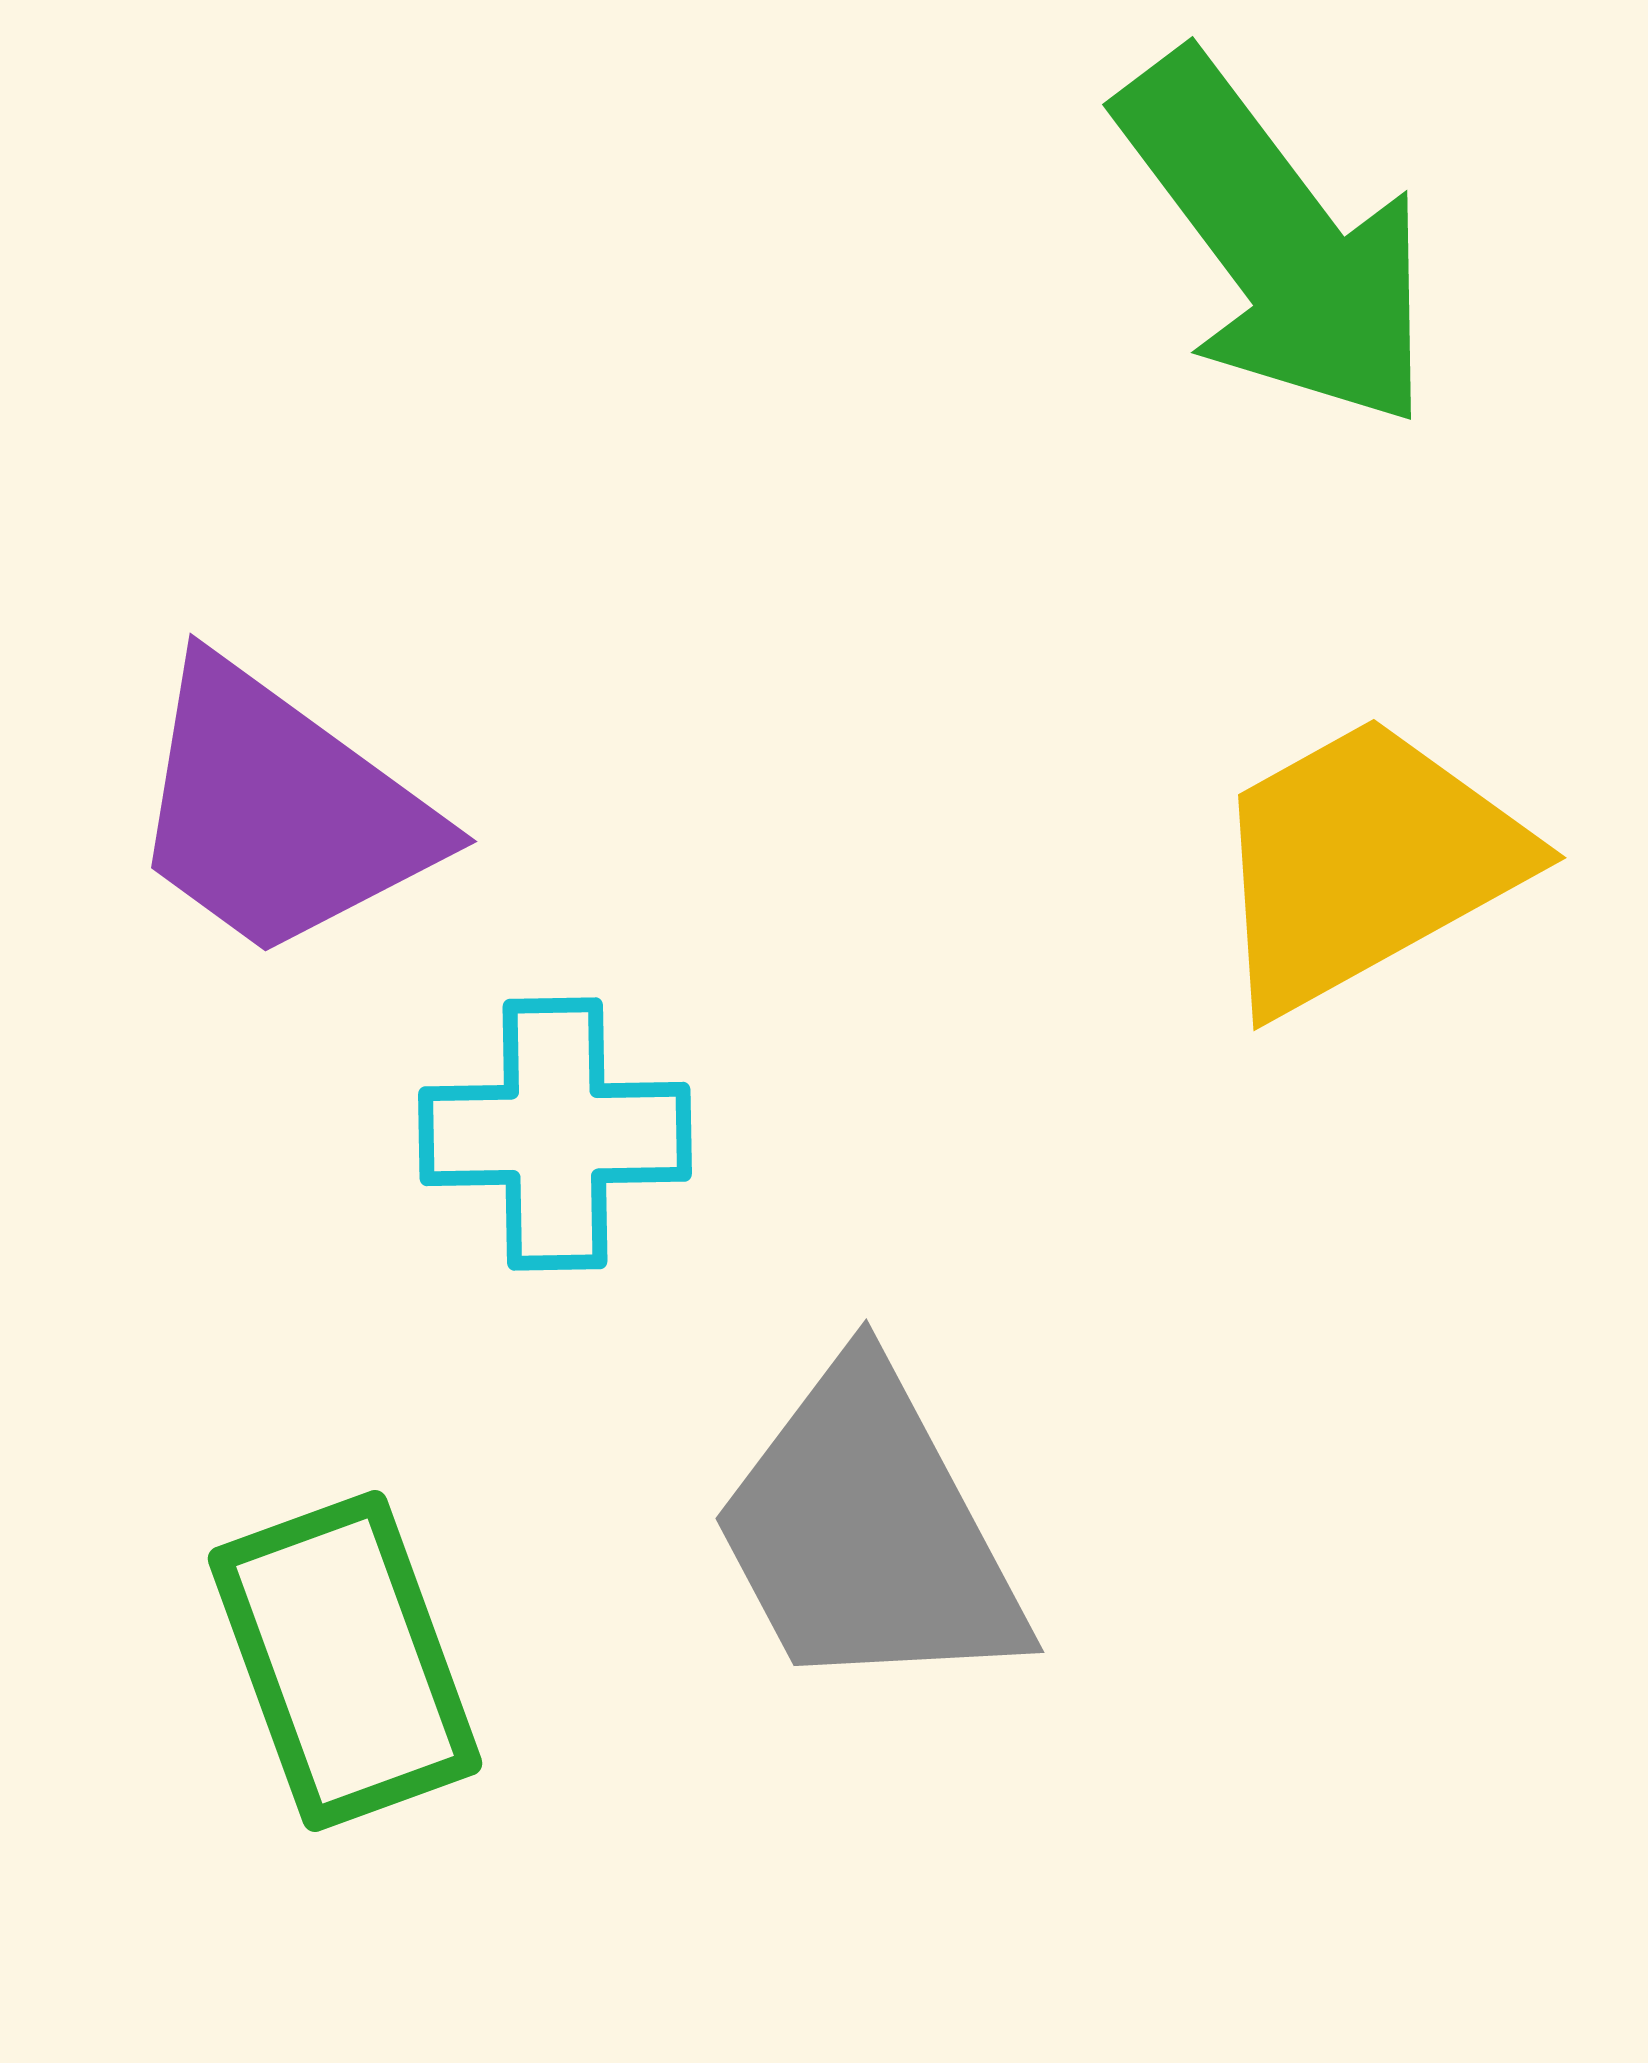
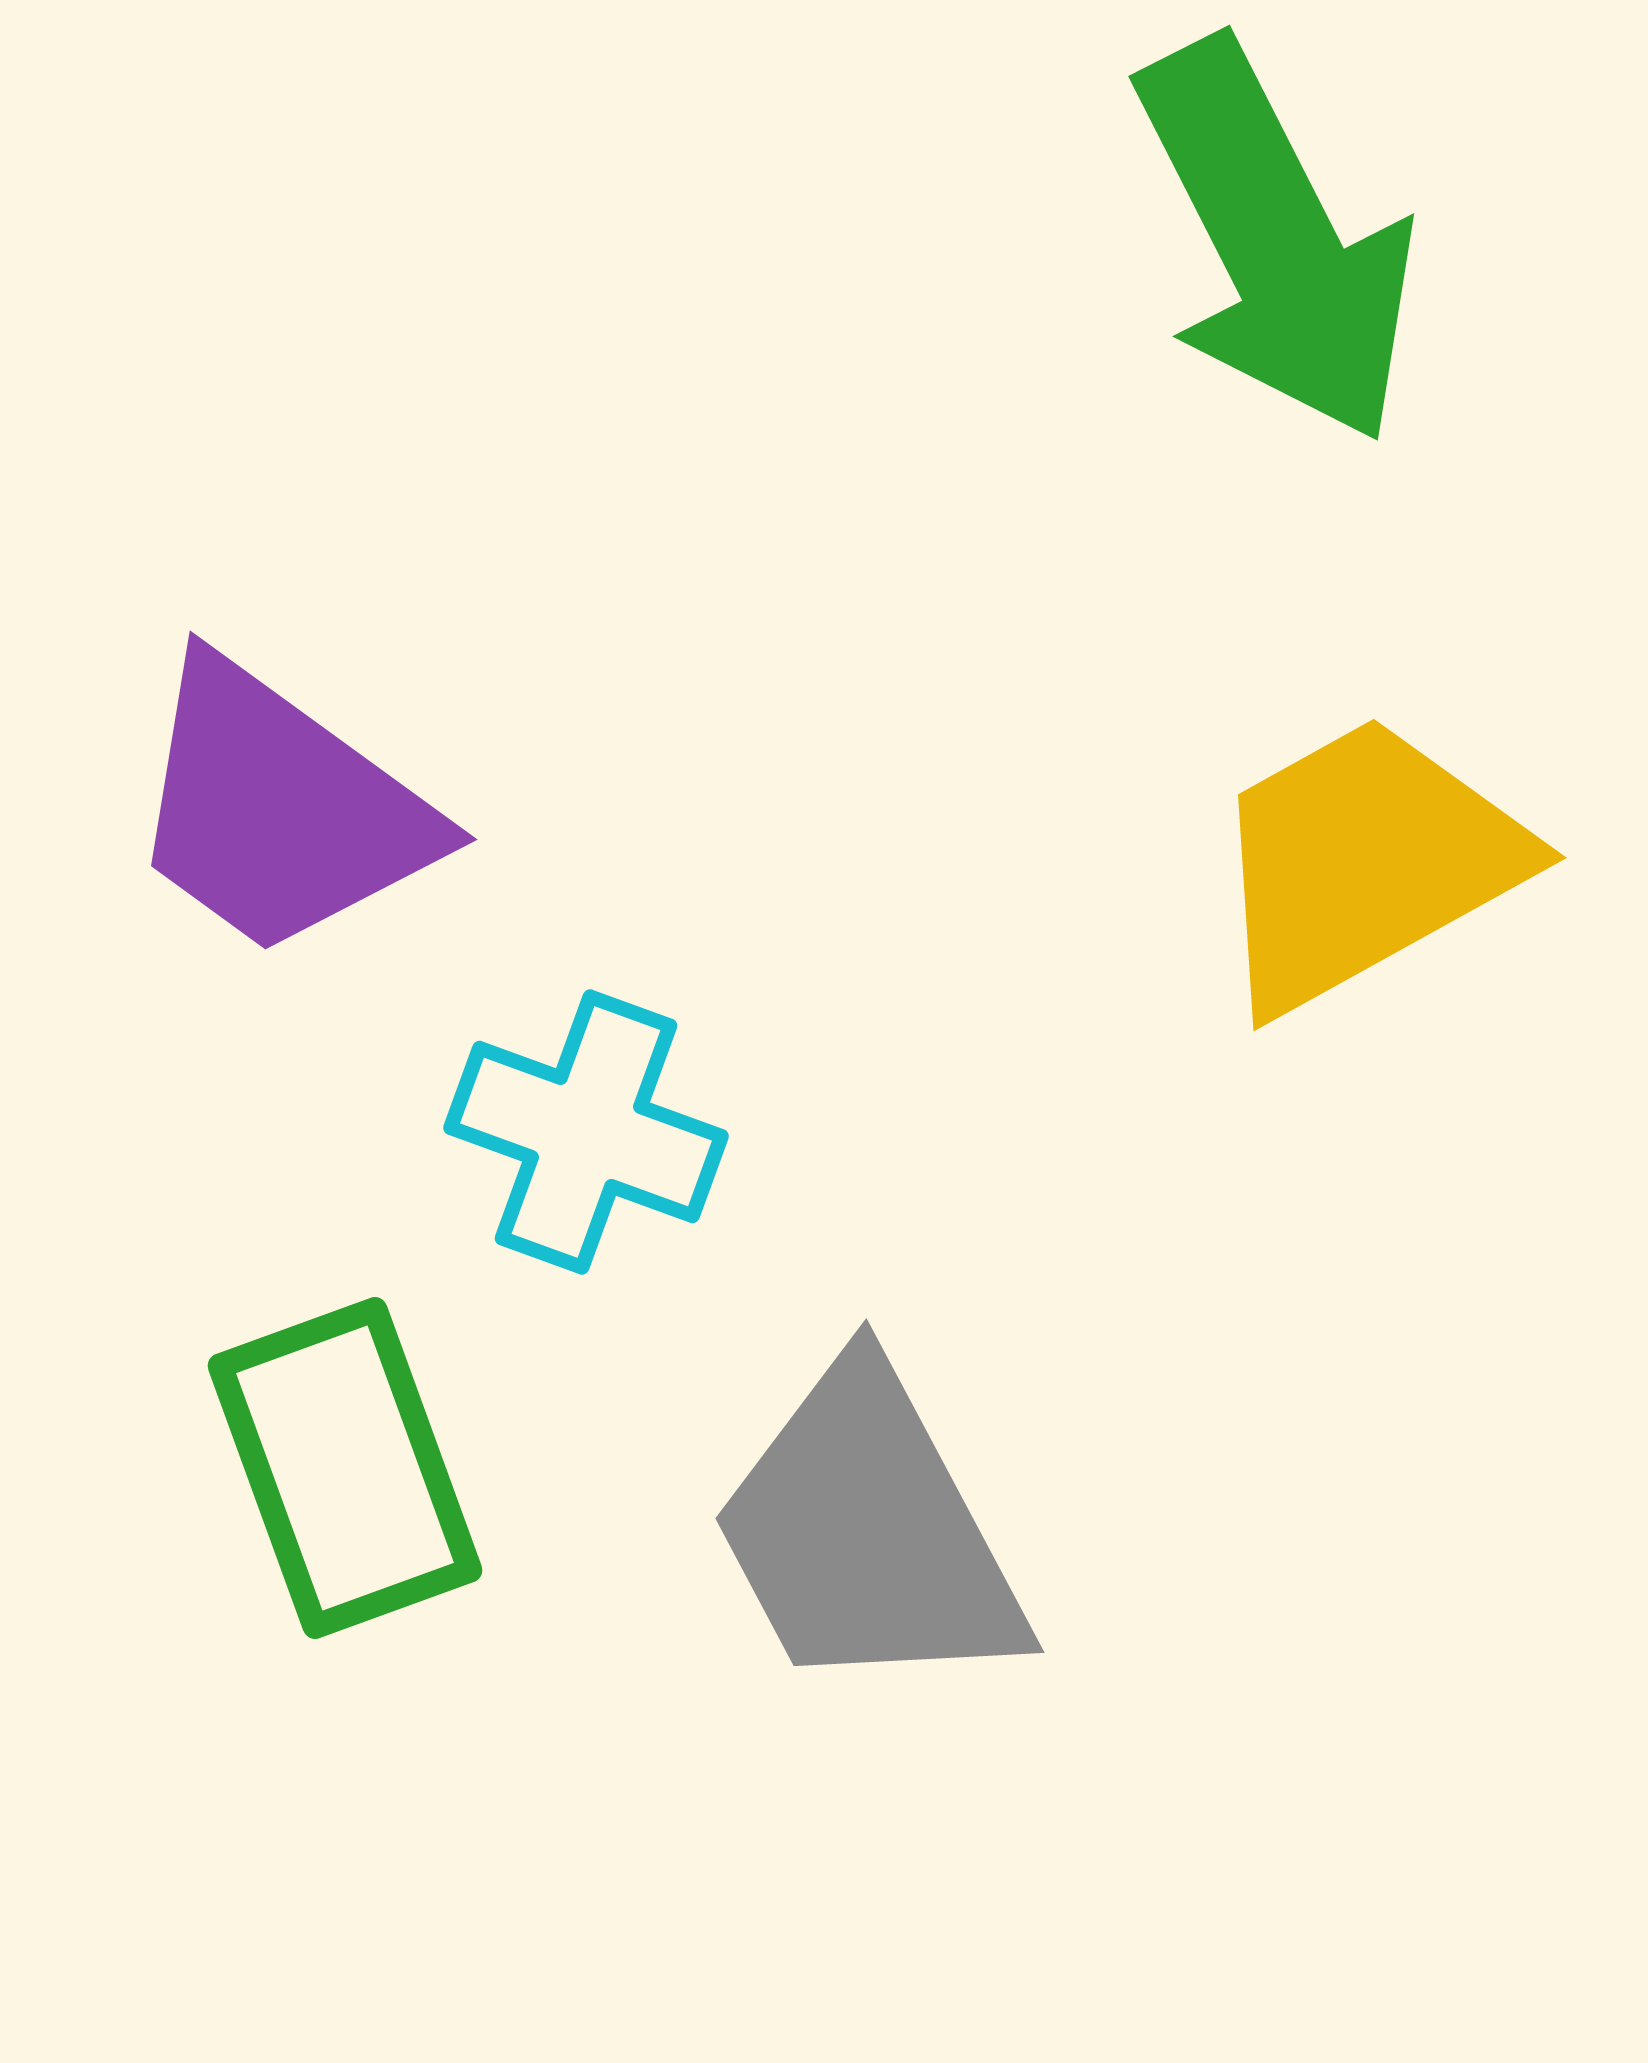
green arrow: rotated 10 degrees clockwise
purple trapezoid: moved 2 px up
cyan cross: moved 31 px right, 2 px up; rotated 21 degrees clockwise
green rectangle: moved 193 px up
